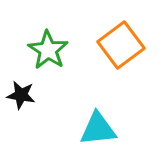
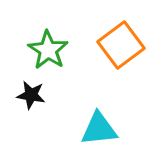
black star: moved 10 px right
cyan triangle: moved 1 px right
